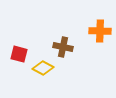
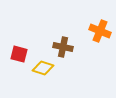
orange cross: rotated 20 degrees clockwise
yellow diamond: rotated 10 degrees counterclockwise
